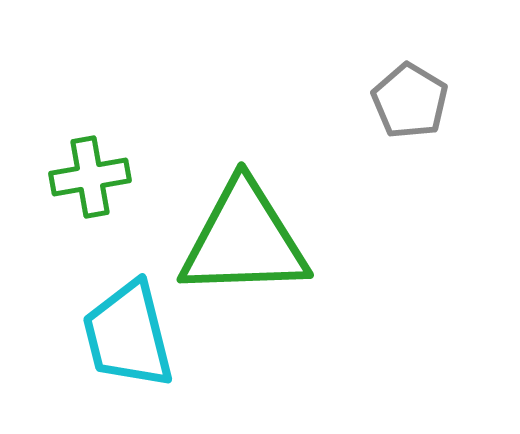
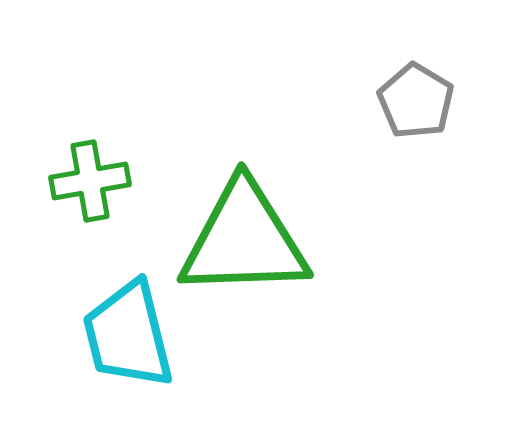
gray pentagon: moved 6 px right
green cross: moved 4 px down
